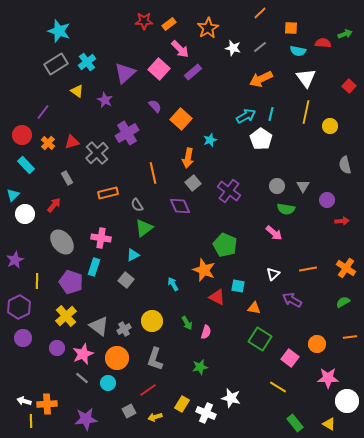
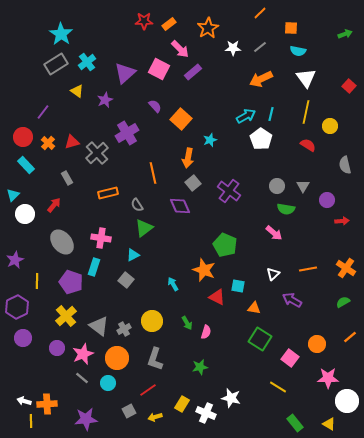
cyan star at (59, 31): moved 2 px right, 3 px down; rotated 15 degrees clockwise
red semicircle at (323, 43): moved 15 px left, 102 px down; rotated 28 degrees clockwise
white star at (233, 48): rotated 14 degrees counterclockwise
pink square at (159, 69): rotated 15 degrees counterclockwise
purple star at (105, 100): rotated 21 degrees clockwise
red circle at (22, 135): moved 1 px right, 2 px down
purple hexagon at (19, 307): moved 2 px left
orange line at (350, 337): rotated 32 degrees counterclockwise
